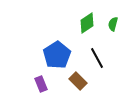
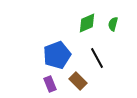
green diamond: rotated 10 degrees clockwise
blue pentagon: rotated 12 degrees clockwise
purple rectangle: moved 9 px right
